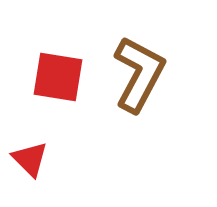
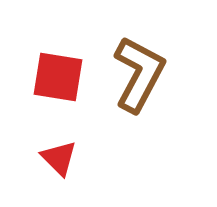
red triangle: moved 29 px right, 1 px up
